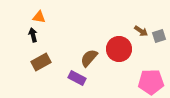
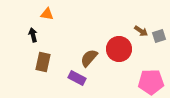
orange triangle: moved 8 px right, 3 px up
brown rectangle: moved 2 px right; rotated 48 degrees counterclockwise
